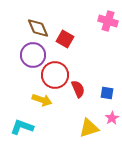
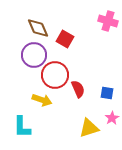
purple circle: moved 1 px right
cyan L-shape: rotated 110 degrees counterclockwise
